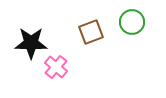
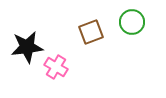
black star: moved 4 px left, 4 px down; rotated 8 degrees counterclockwise
pink cross: rotated 10 degrees counterclockwise
